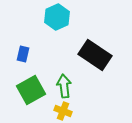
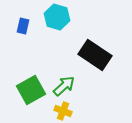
cyan hexagon: rotated 20 degrees counterclockwise
blue rectangle: moved 28 px up
green arrow: rotated 55 degrees clockwise
